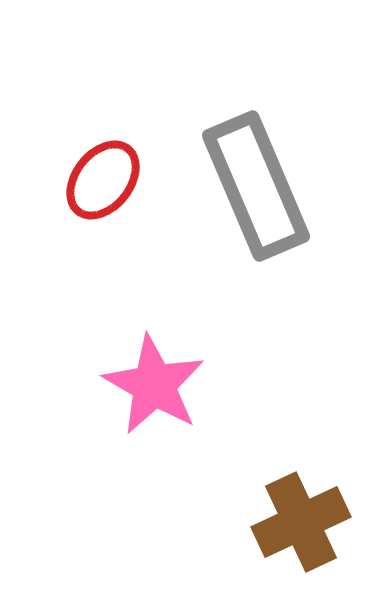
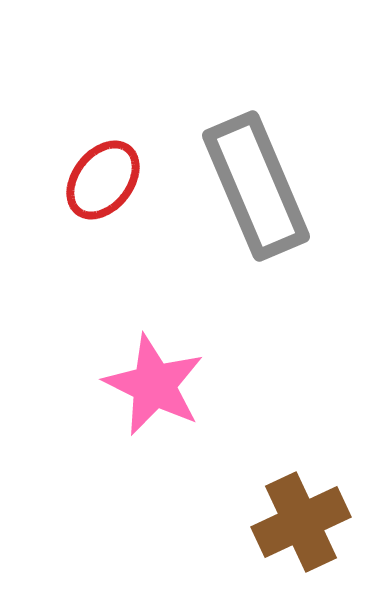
pink star: rotated 4 degrees counterclockwise
